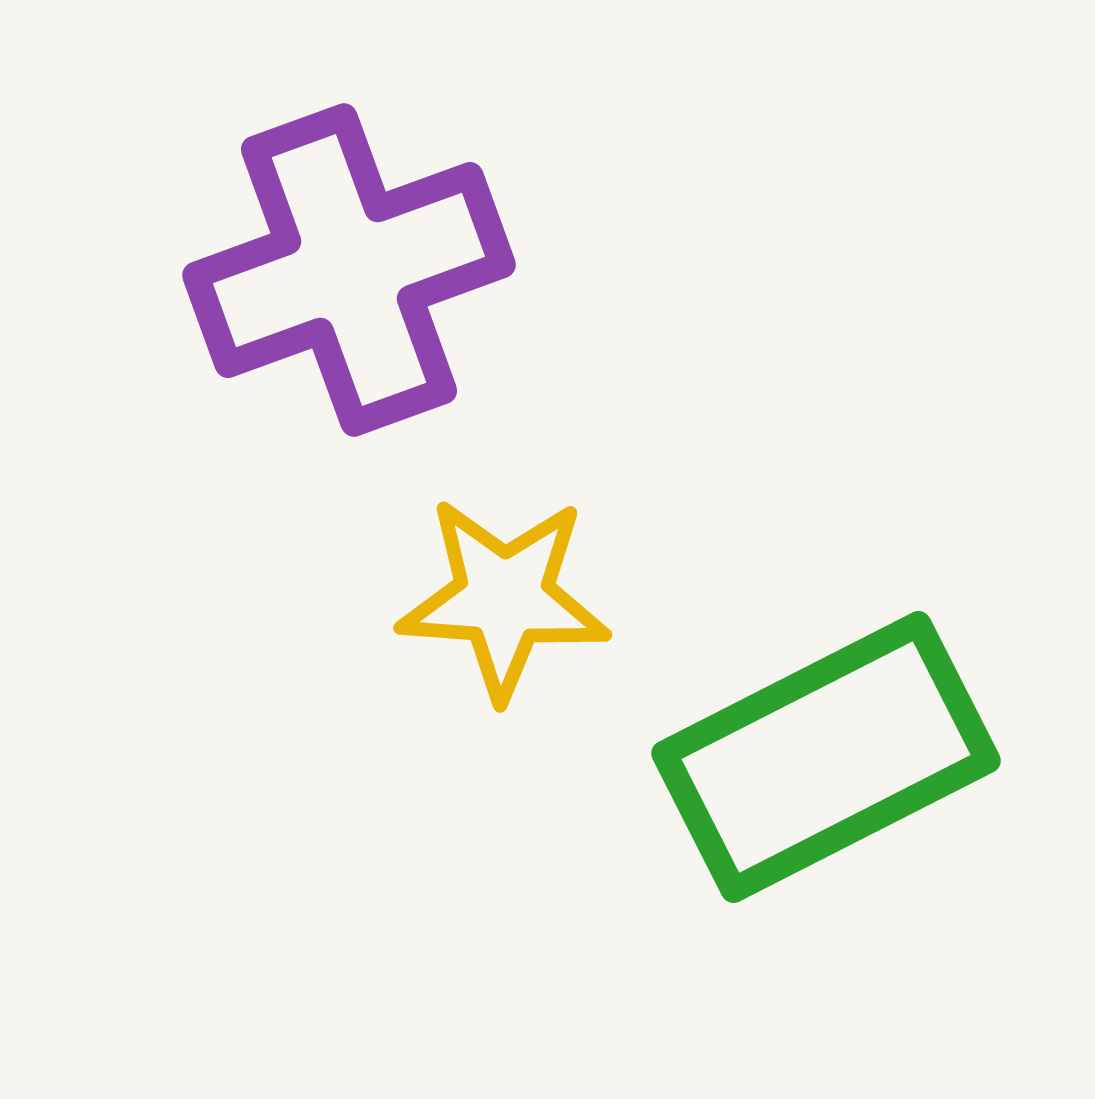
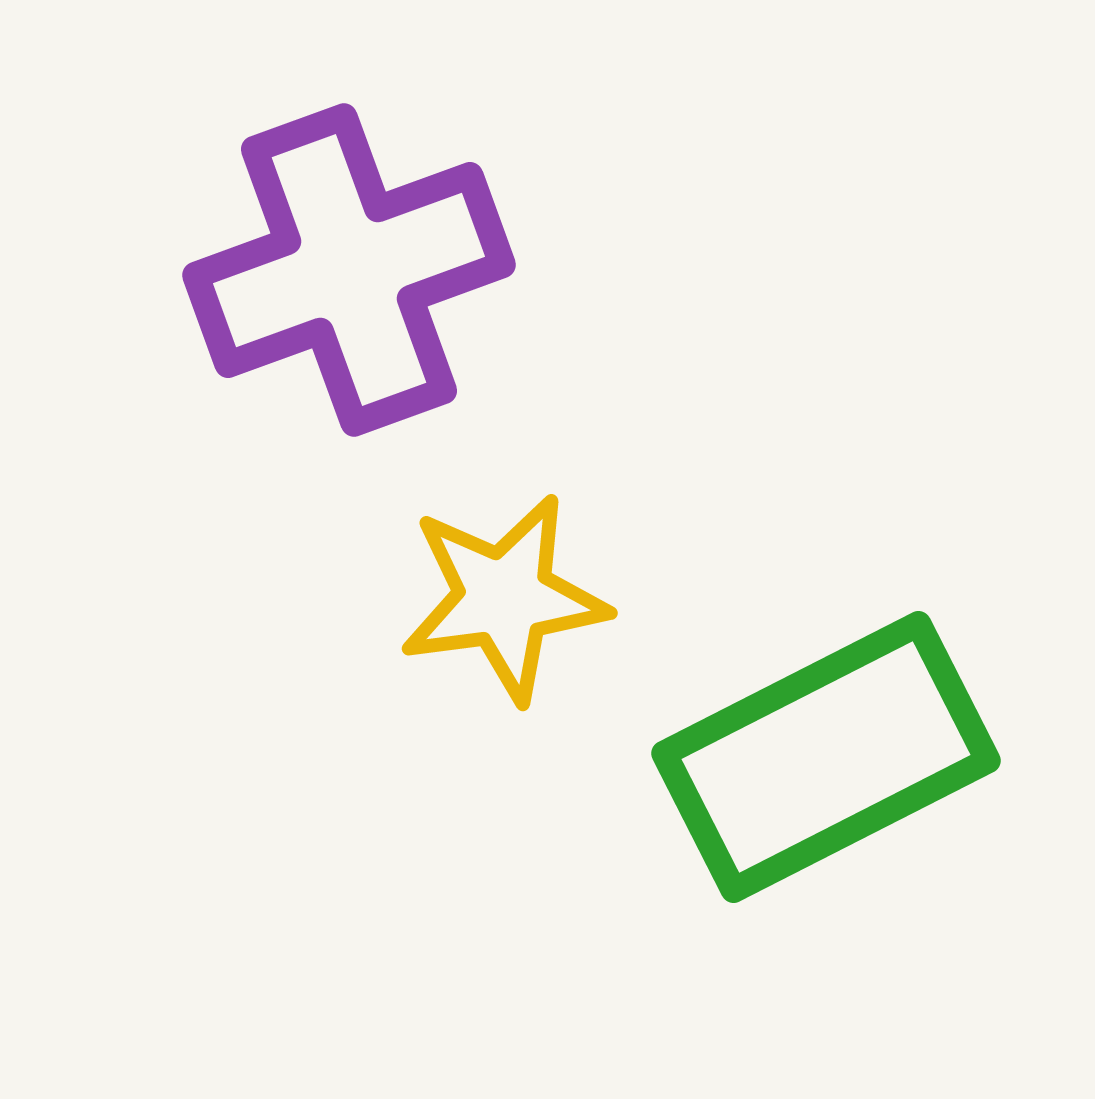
yellow star: rotated 12 degrees counterclockwise
